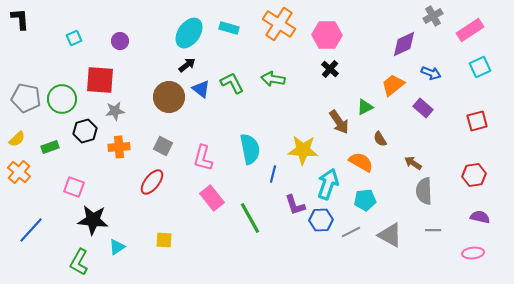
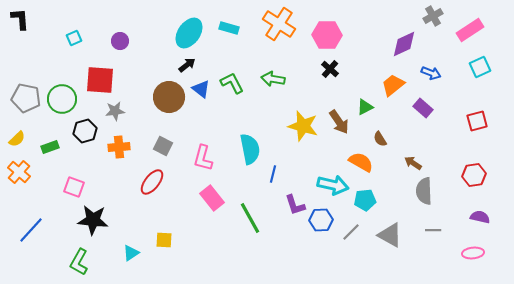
yellow star at (303, 150): moved 24 px up; rotated 12 degrees clockwise
cyan arrow at (328, 184): moved 5 px right, 1 px down; rotated 84 degrees clockwise
gray line at (351, 232): rotated 18 degrees counterclockwise
cyan triangle at (117, 247): moved 14 px right, 6 px down
